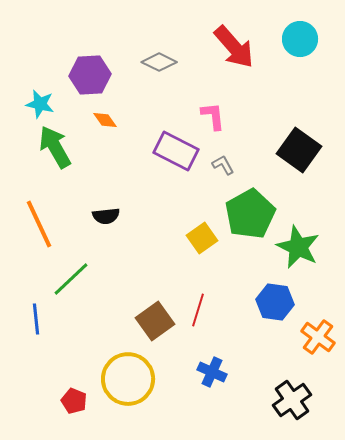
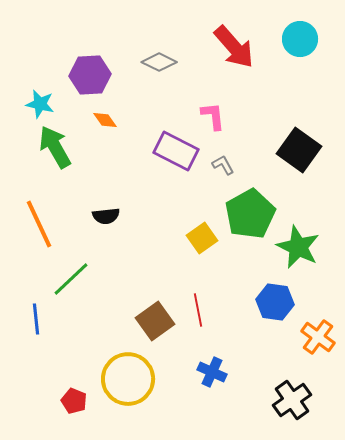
red line: rotated 28 degrees counterclockwise
